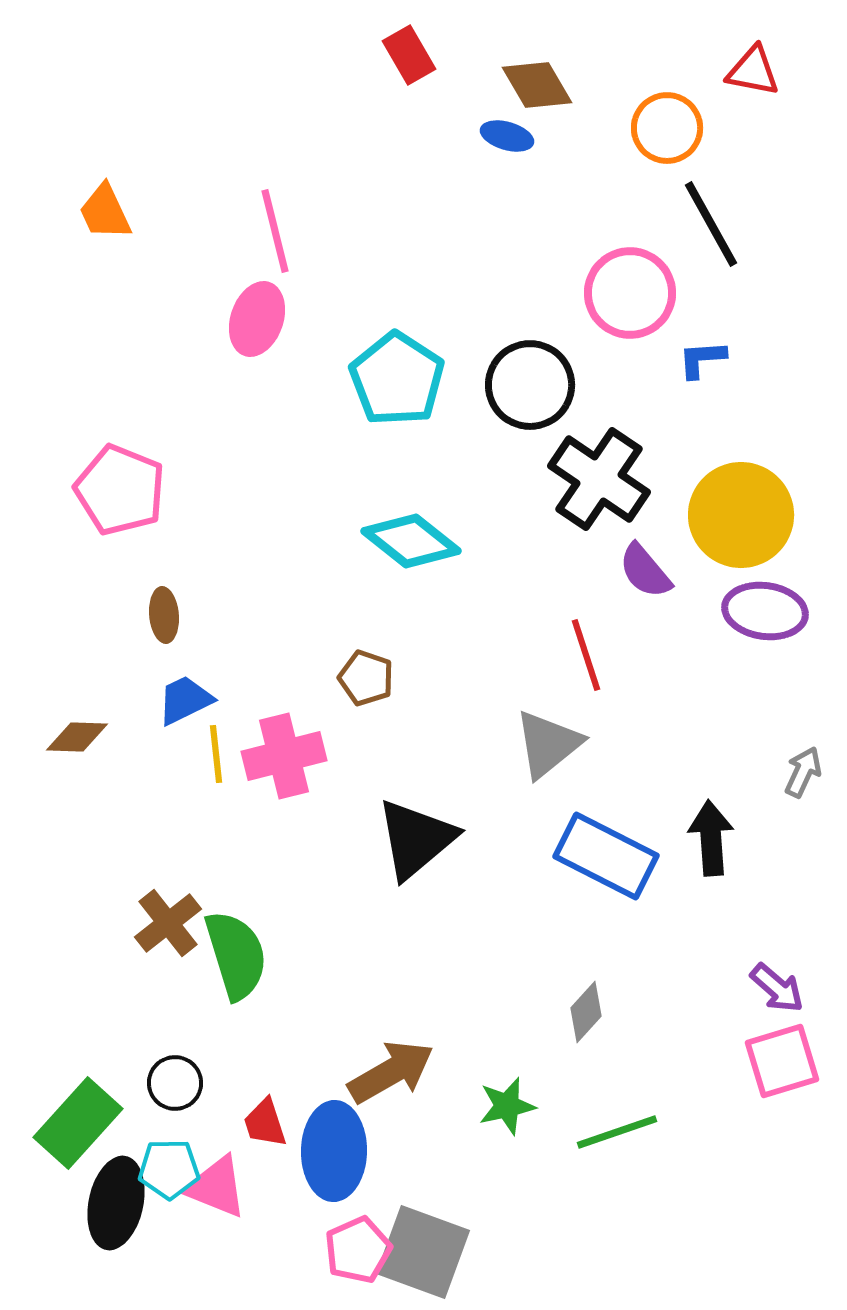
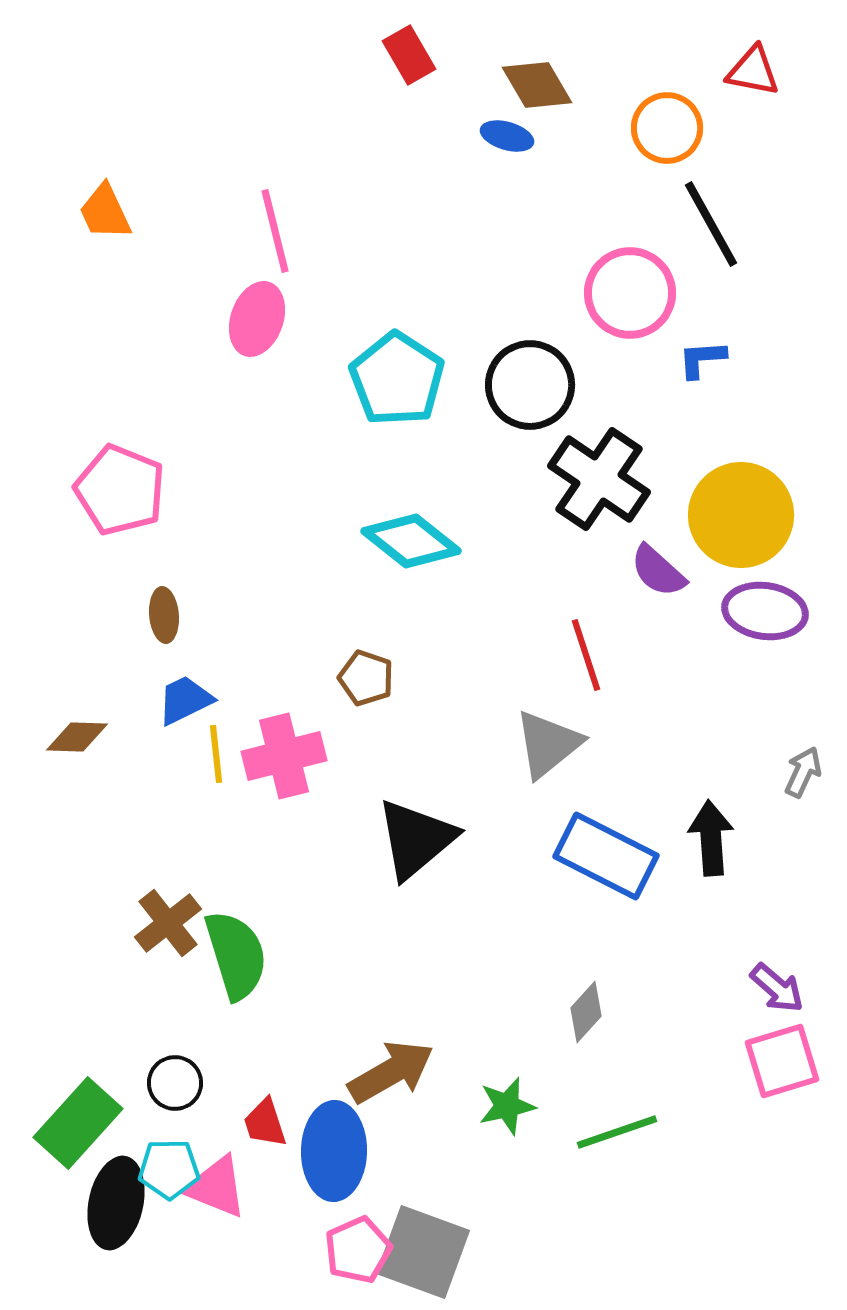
purple semicircle at (645, 571): moved 13 px right; rotated 8 degrees counterclockwise
